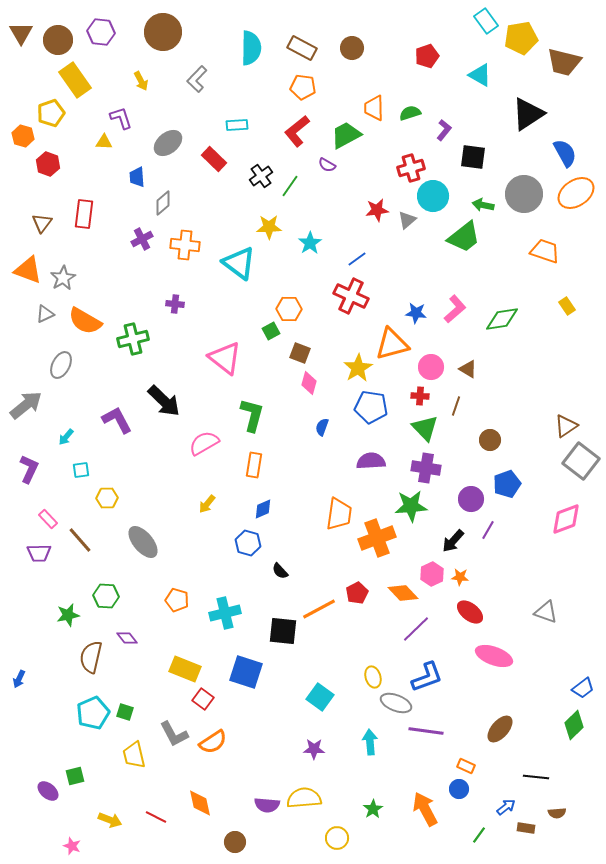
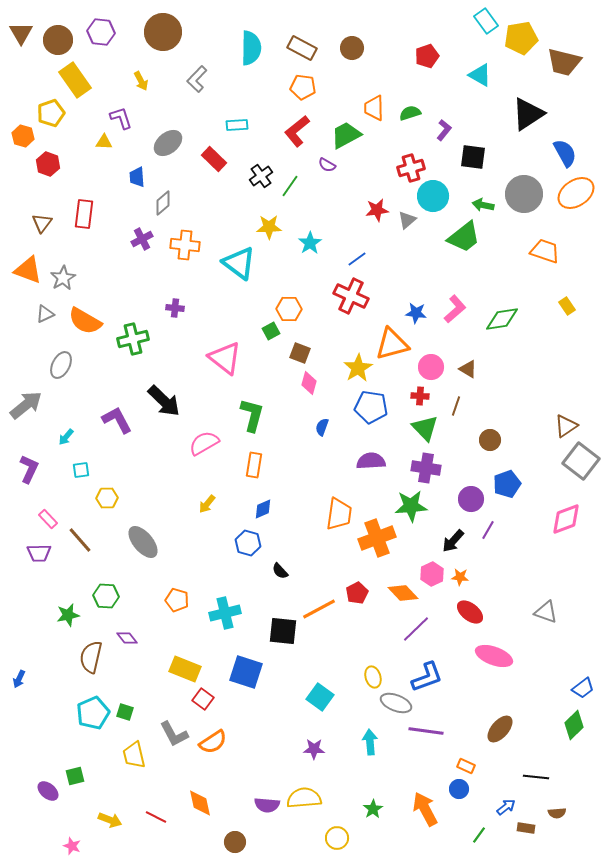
purple cross at (175, 304): moved 4 px down
